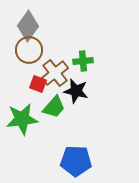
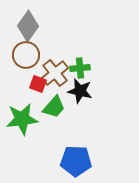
brown circle: moved 3 px left, 5 px down
green cross: moved 3 px left, 7 px down
black star: moved 4 px right
